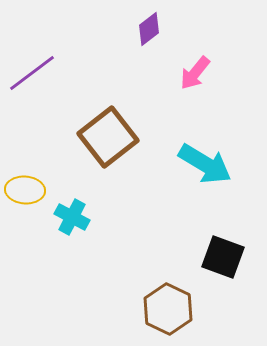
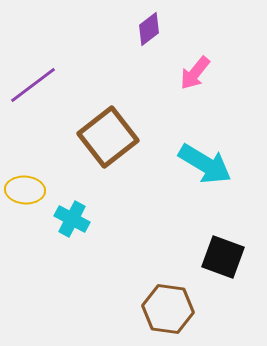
purple line: moved 1 px right, 12 px down
cyan cross: moved 2 px down
brown hexagon: rotated 18 degrees counterclockwise
